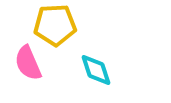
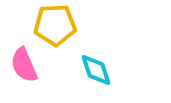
pink semicircle: moved 4 px left, 2 px down
